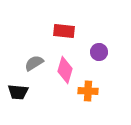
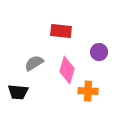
red rectangle: moved 3 px left
pink diamond: moved 2 px right
